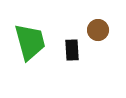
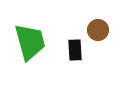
black rectangle: moved 3 px right
